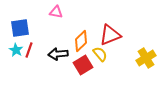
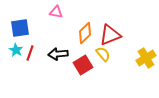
orange diamond: moved 4 px right, 8 px up
red line: moved 1 px right, 3 px down
yellow semicircle: moved 3 px right
